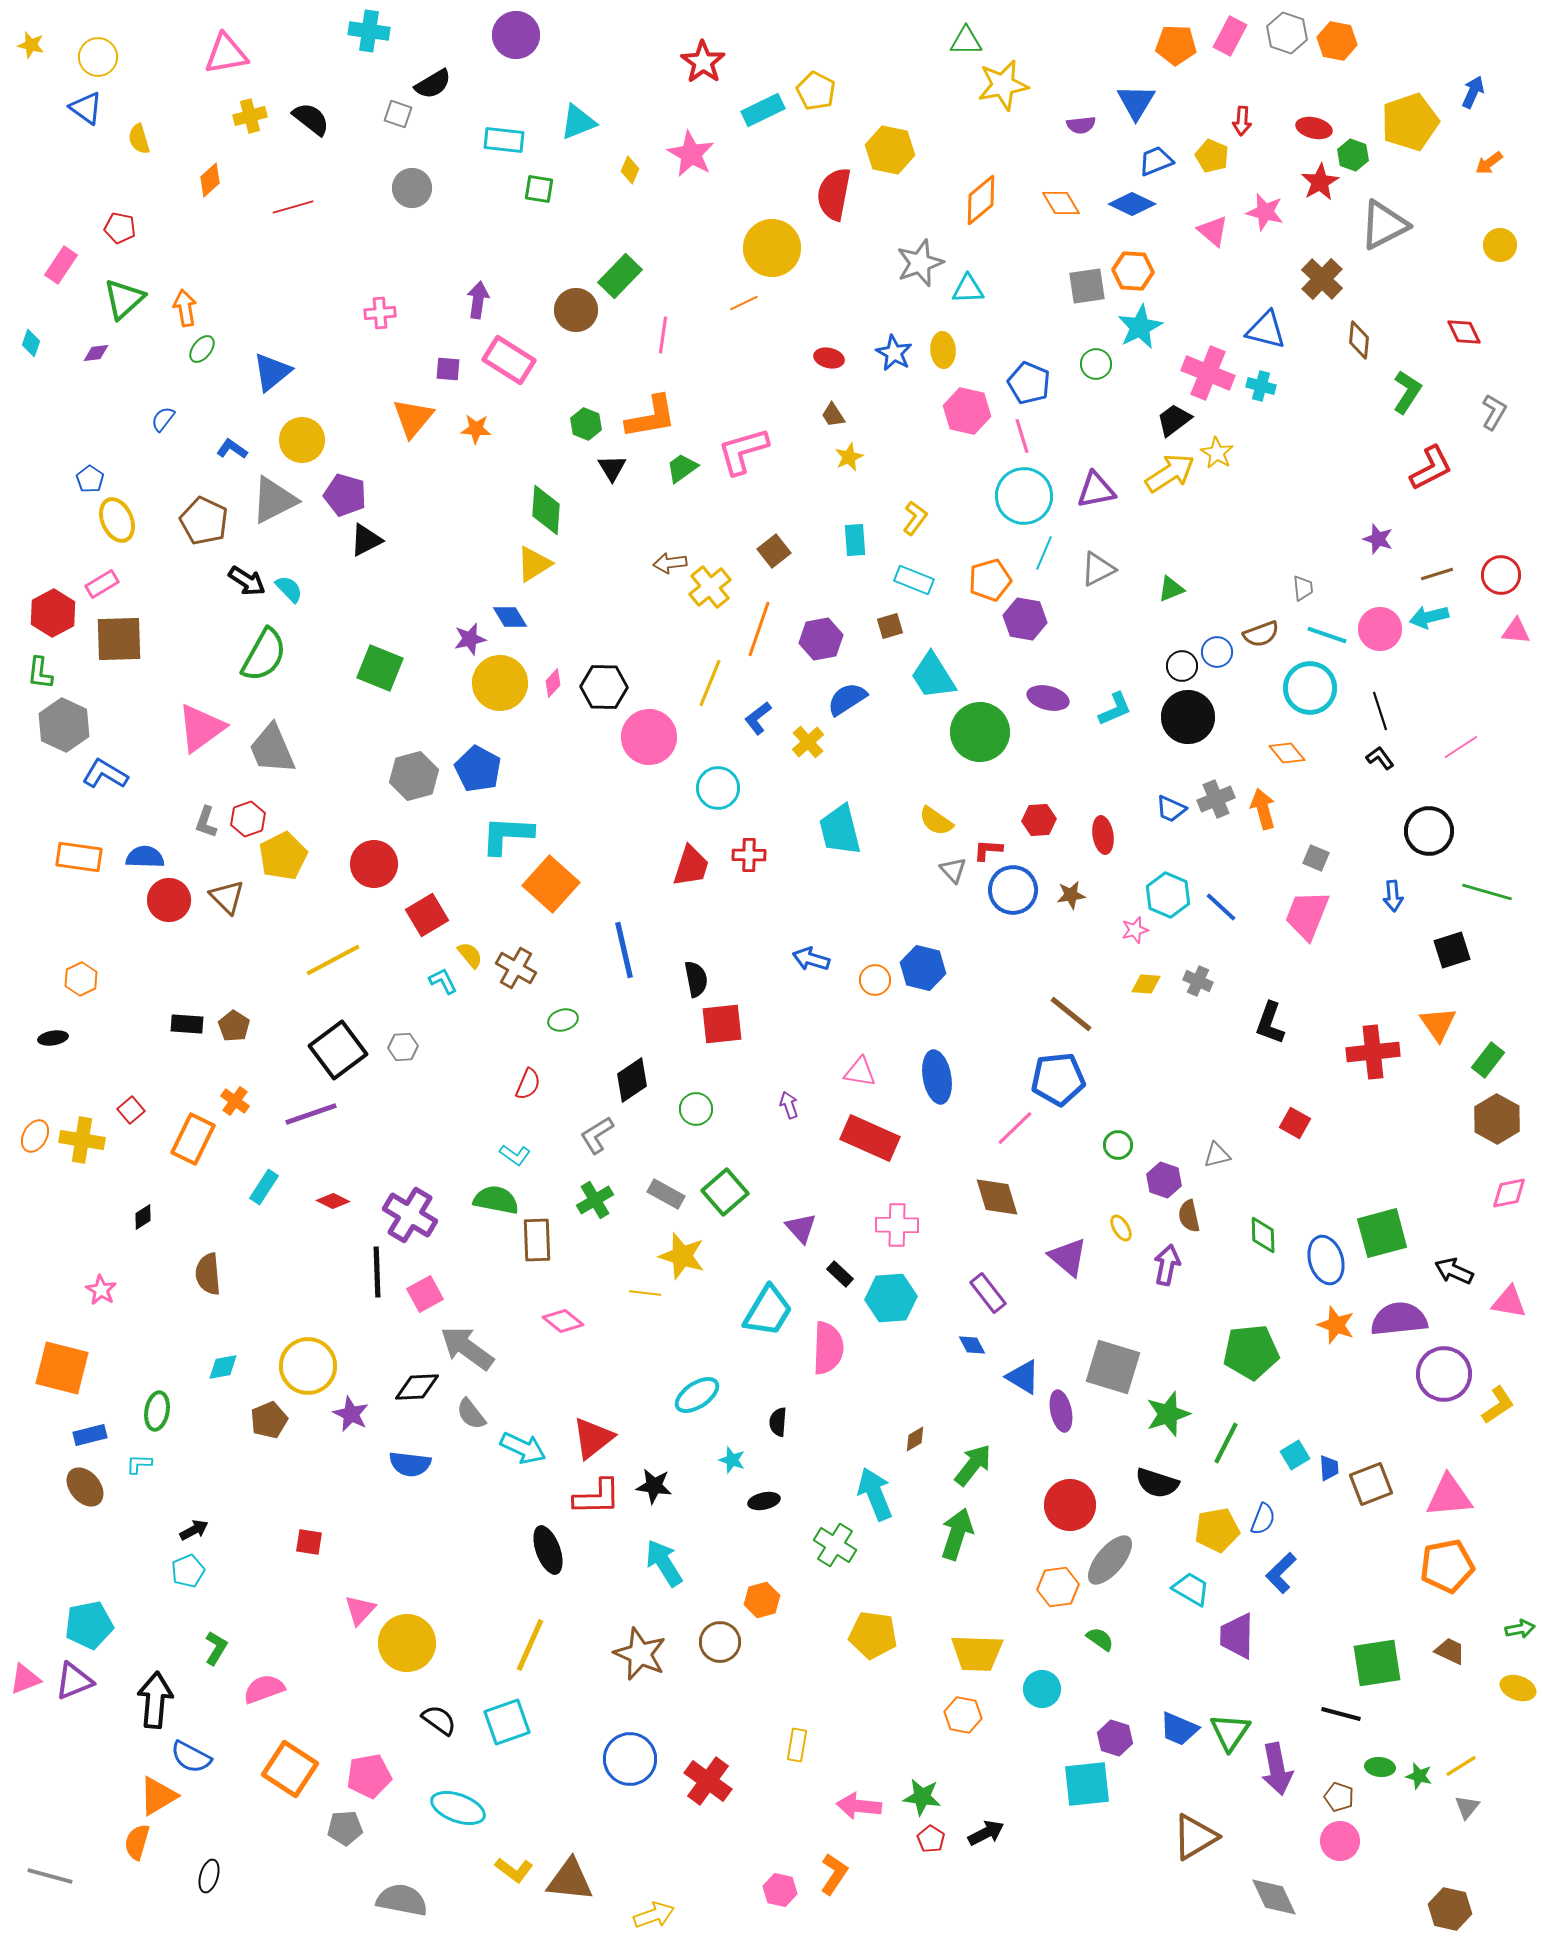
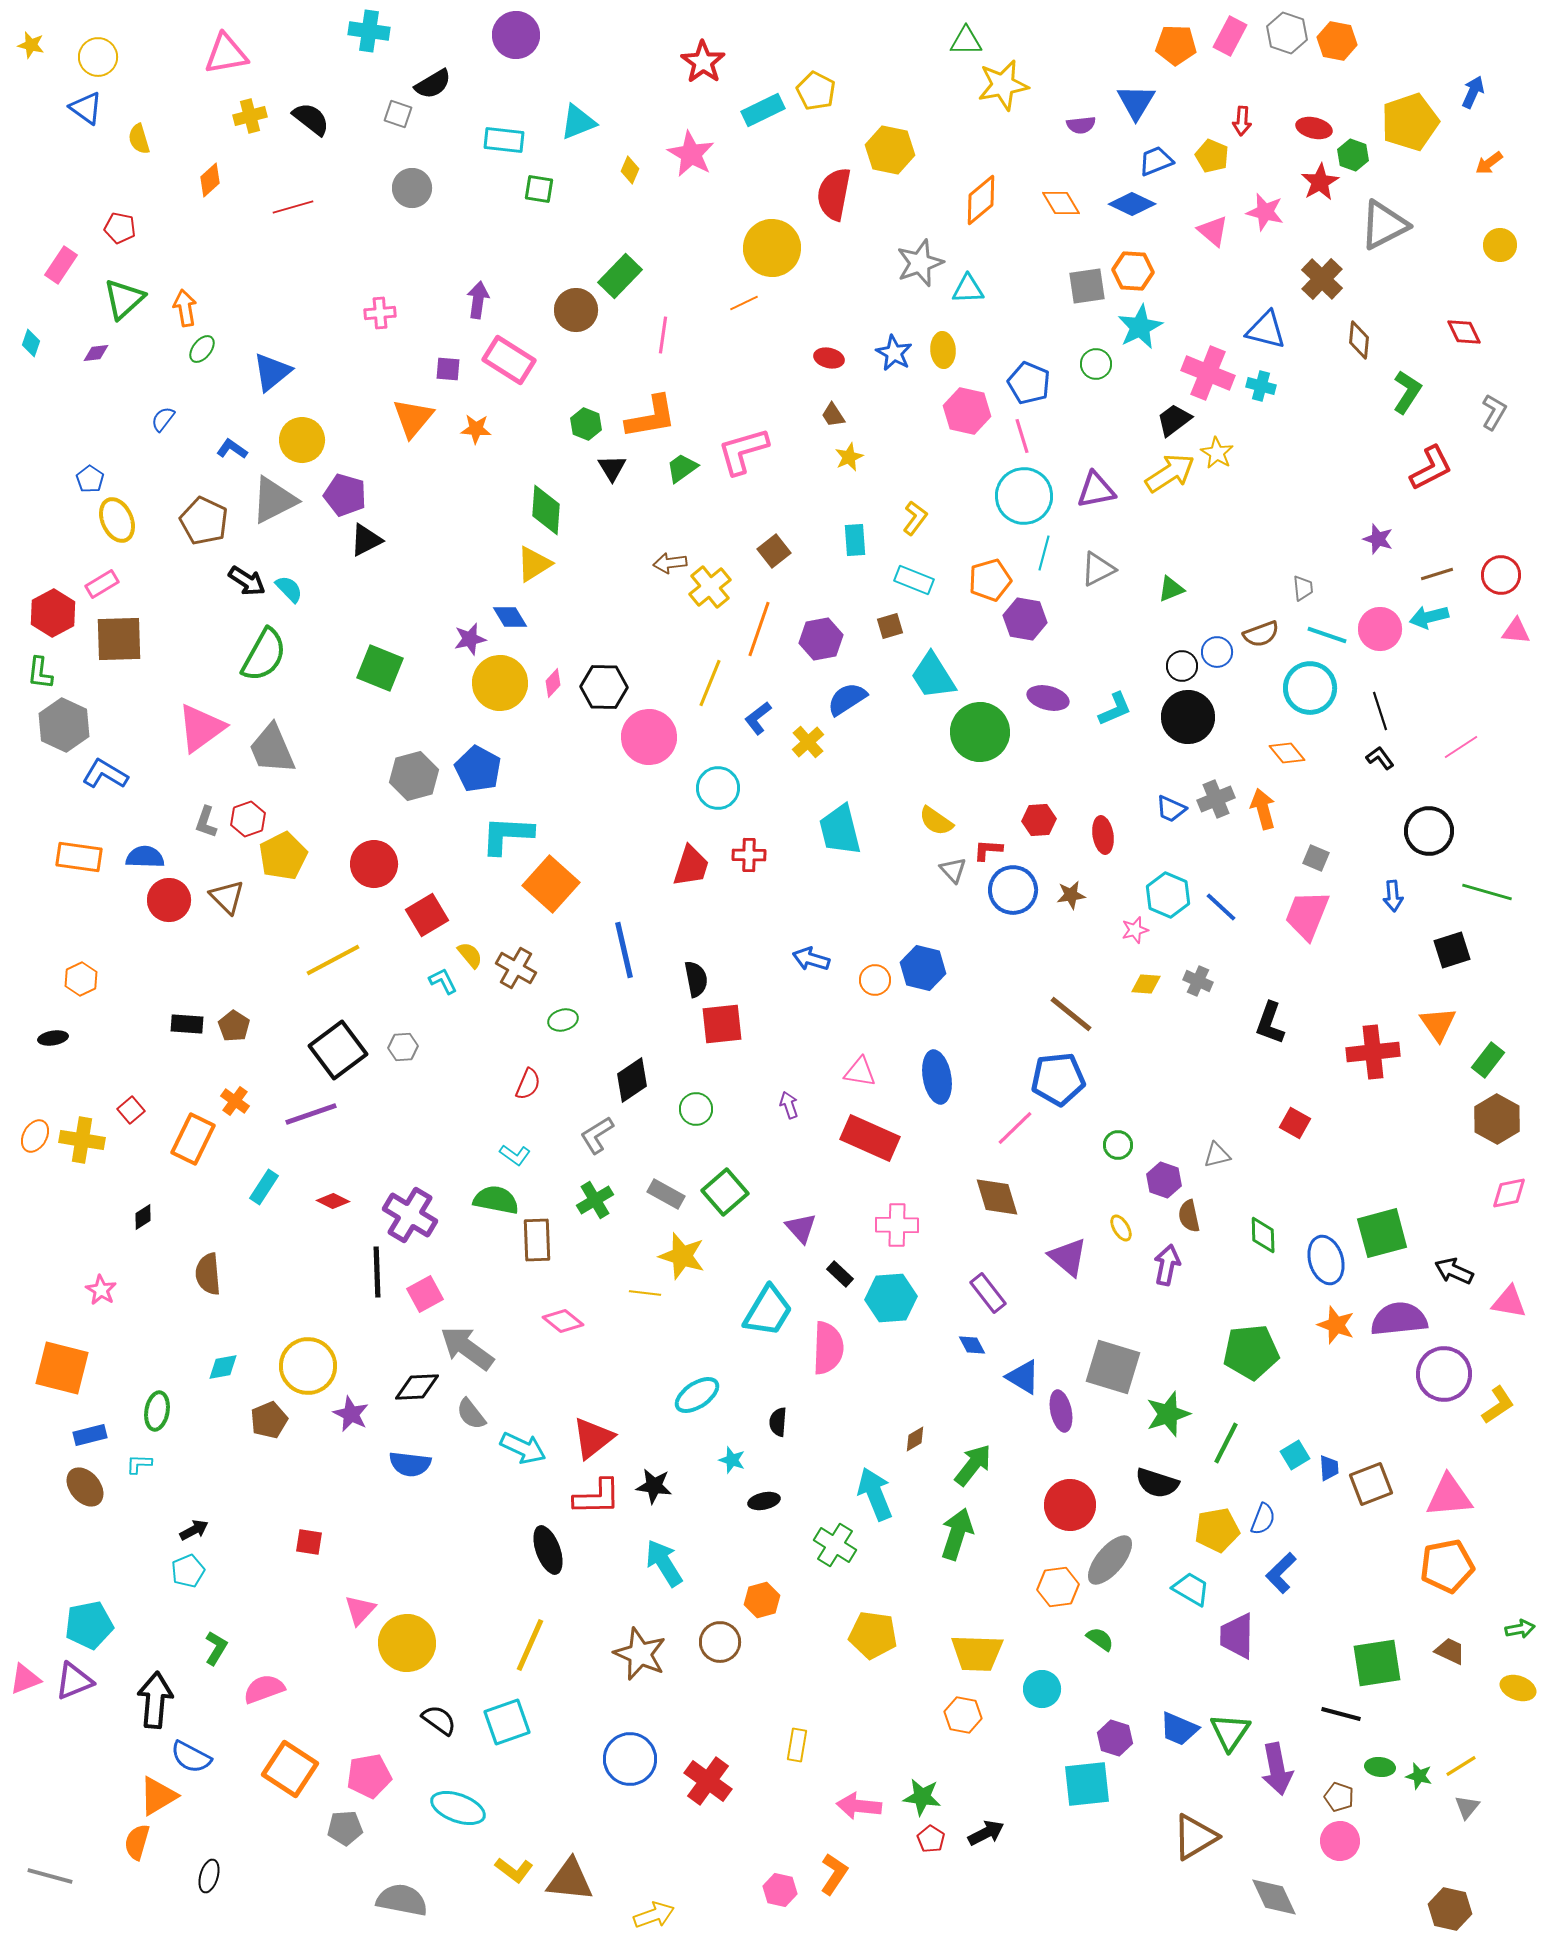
cyan line at (1044, 553): rotated 8 degrees counterclockwise
